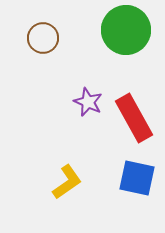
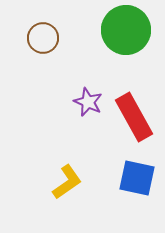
red rectangle: moved 1 px up
